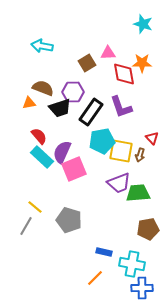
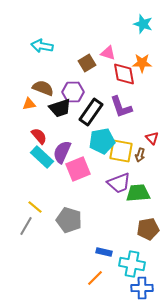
pink triangle: rotated 21 degrees clockwise
orange triangle: moved 1 px down
pink square: moved 4 px right
